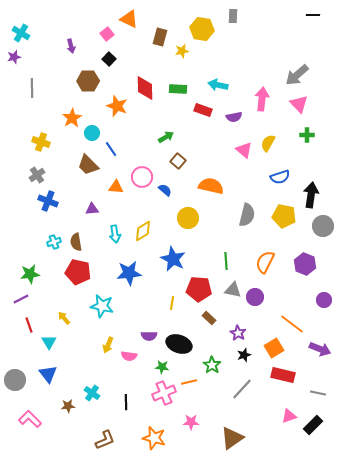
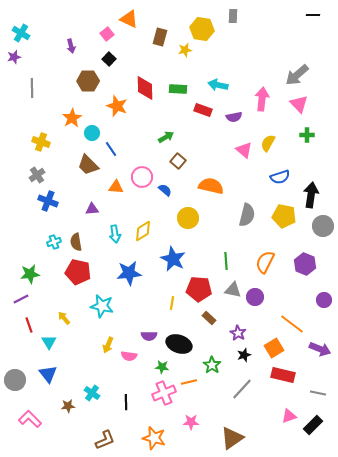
yellow star at (182, 51): moved 3 px right, 1 px up
